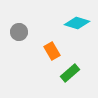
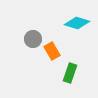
gray circle: moved 14 px right, 7 px down
green rectangle: rotated 30 degrees counterclockwise
